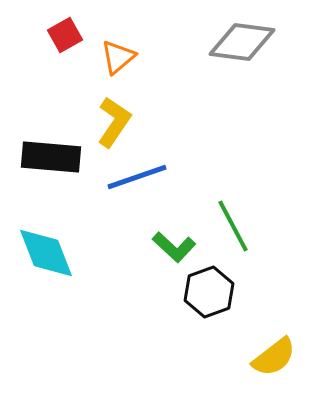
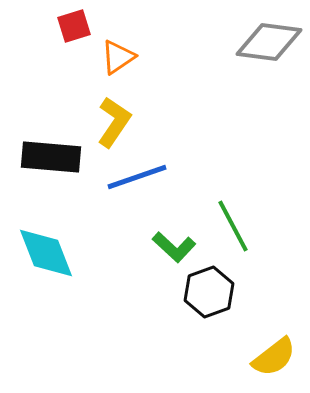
red square: moved 9 px right, 9 px up; rotated 12 degrees clockwise
gray diamond: moved 27 px right
orange triangle: rotated 6 degrees clockwise
